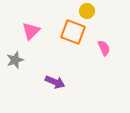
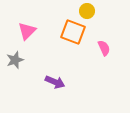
pink triangle: moved 4 px left
